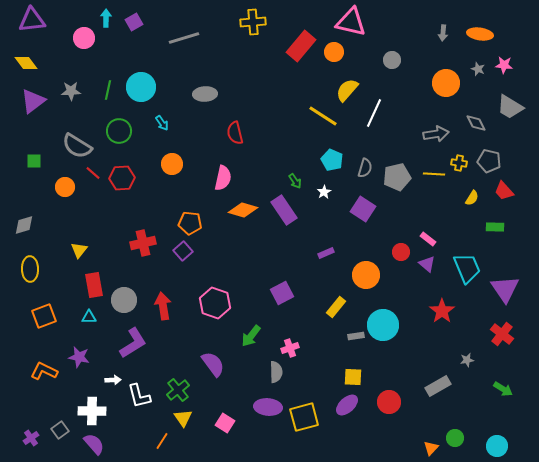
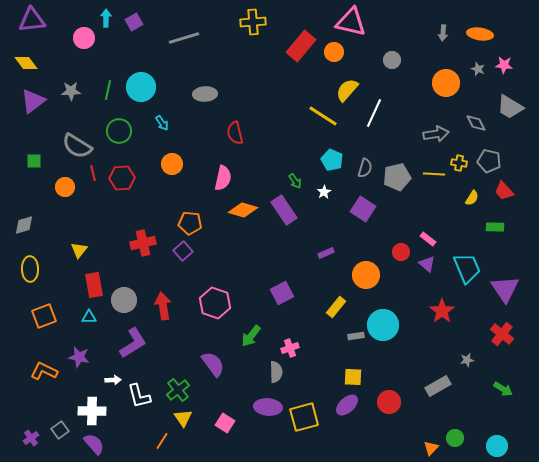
red line at (93, 173): rotated 35 degrees clockwise
